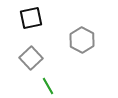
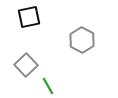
black square: moved 2 px left, 1 px up
gray square: moved 5 px left, 7 px down
